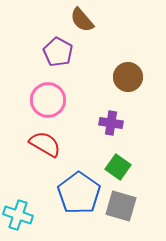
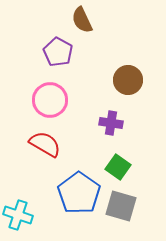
brown semicircle: rotated 16 degrees clockwise
brown circle: moved 3 px down
pink circle: moved 2 px right
